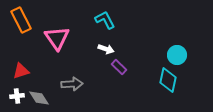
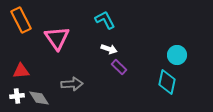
white arrow: moved 3 px right
red triangle: rotated 12 degrees clockwise
cyan diamond: moved 1 px left, 2 px down
